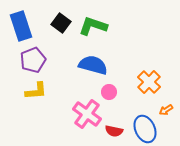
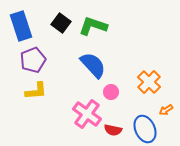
blue semicircle: rotated 32 degrees clockwise
pink circle: moved 2 px right
red semicircle: moved 1 px left, 1 px up
